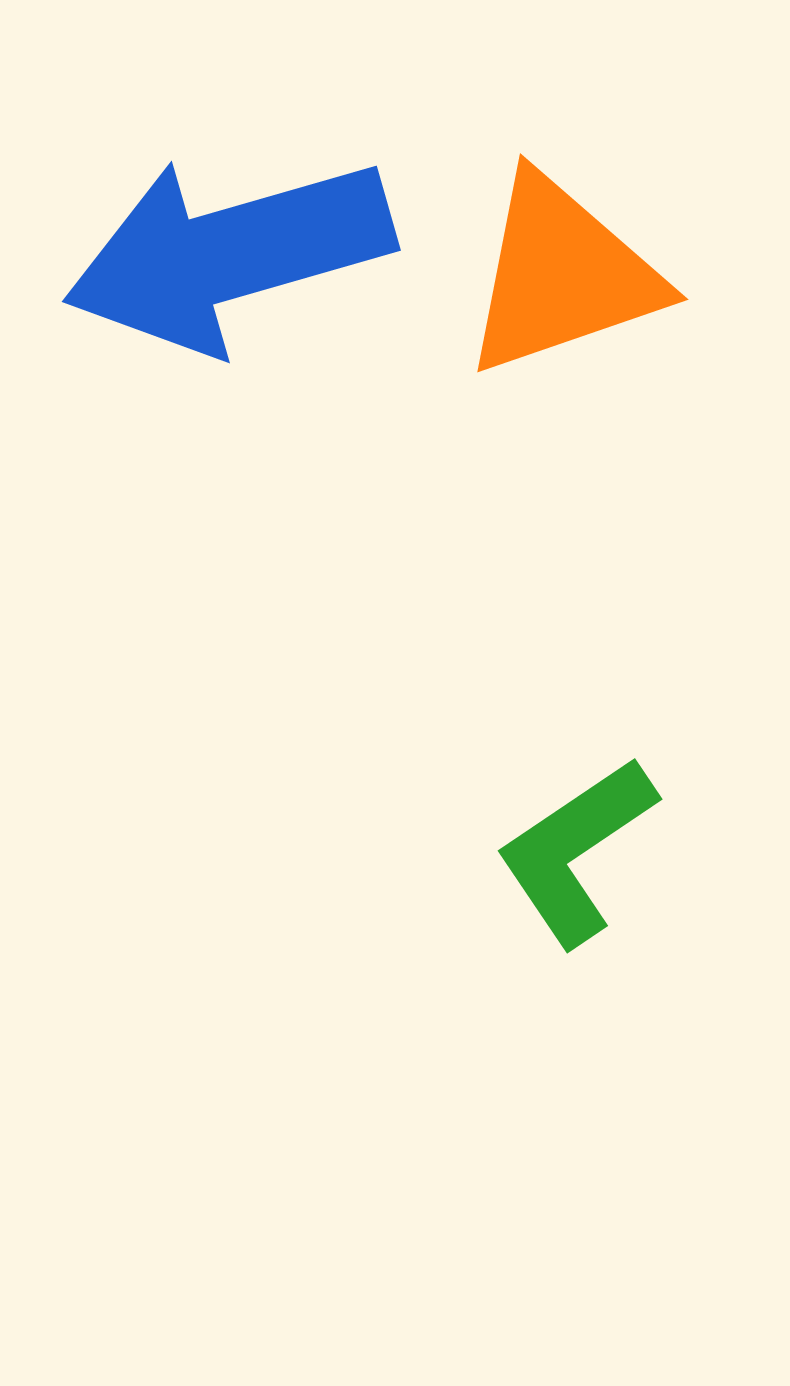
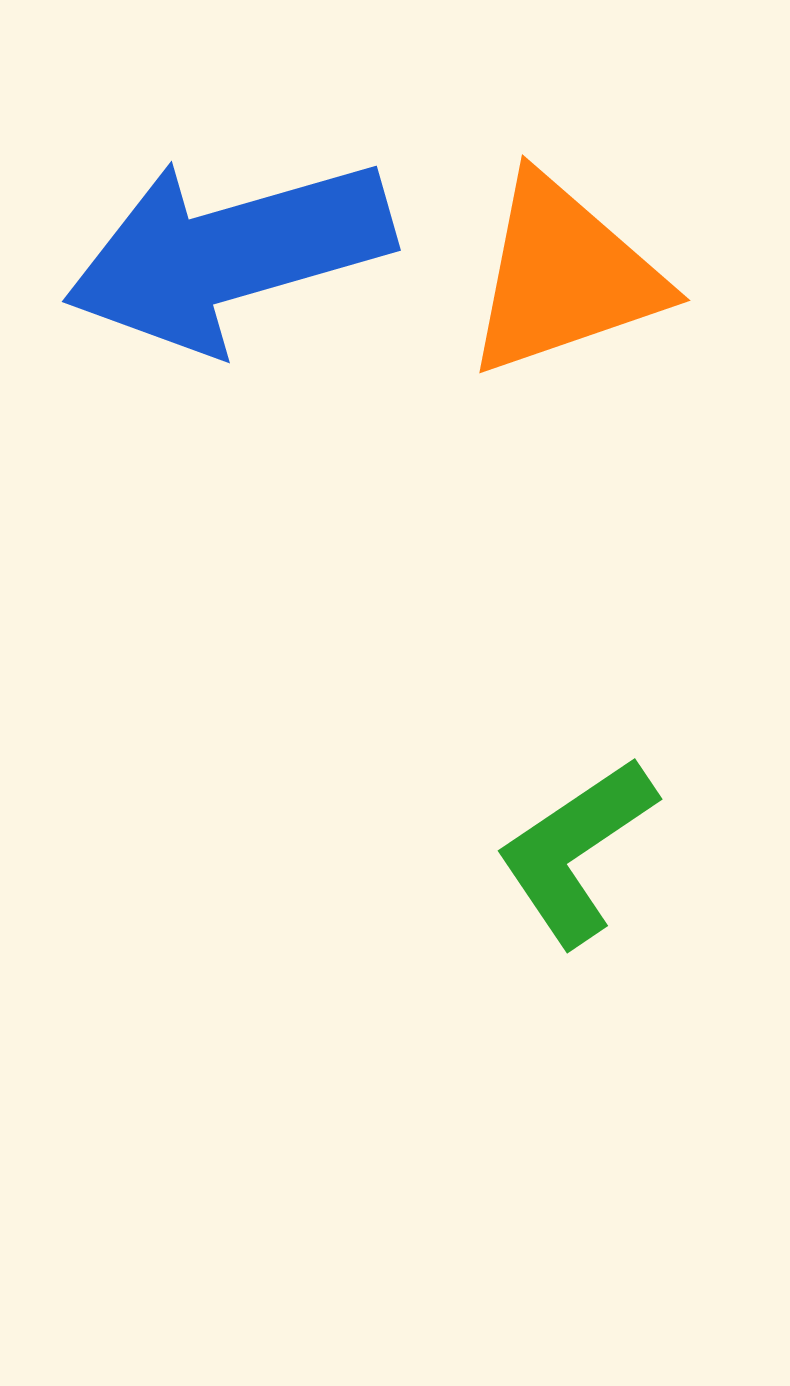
orange triangle: moved 2 px right, 1 px down
